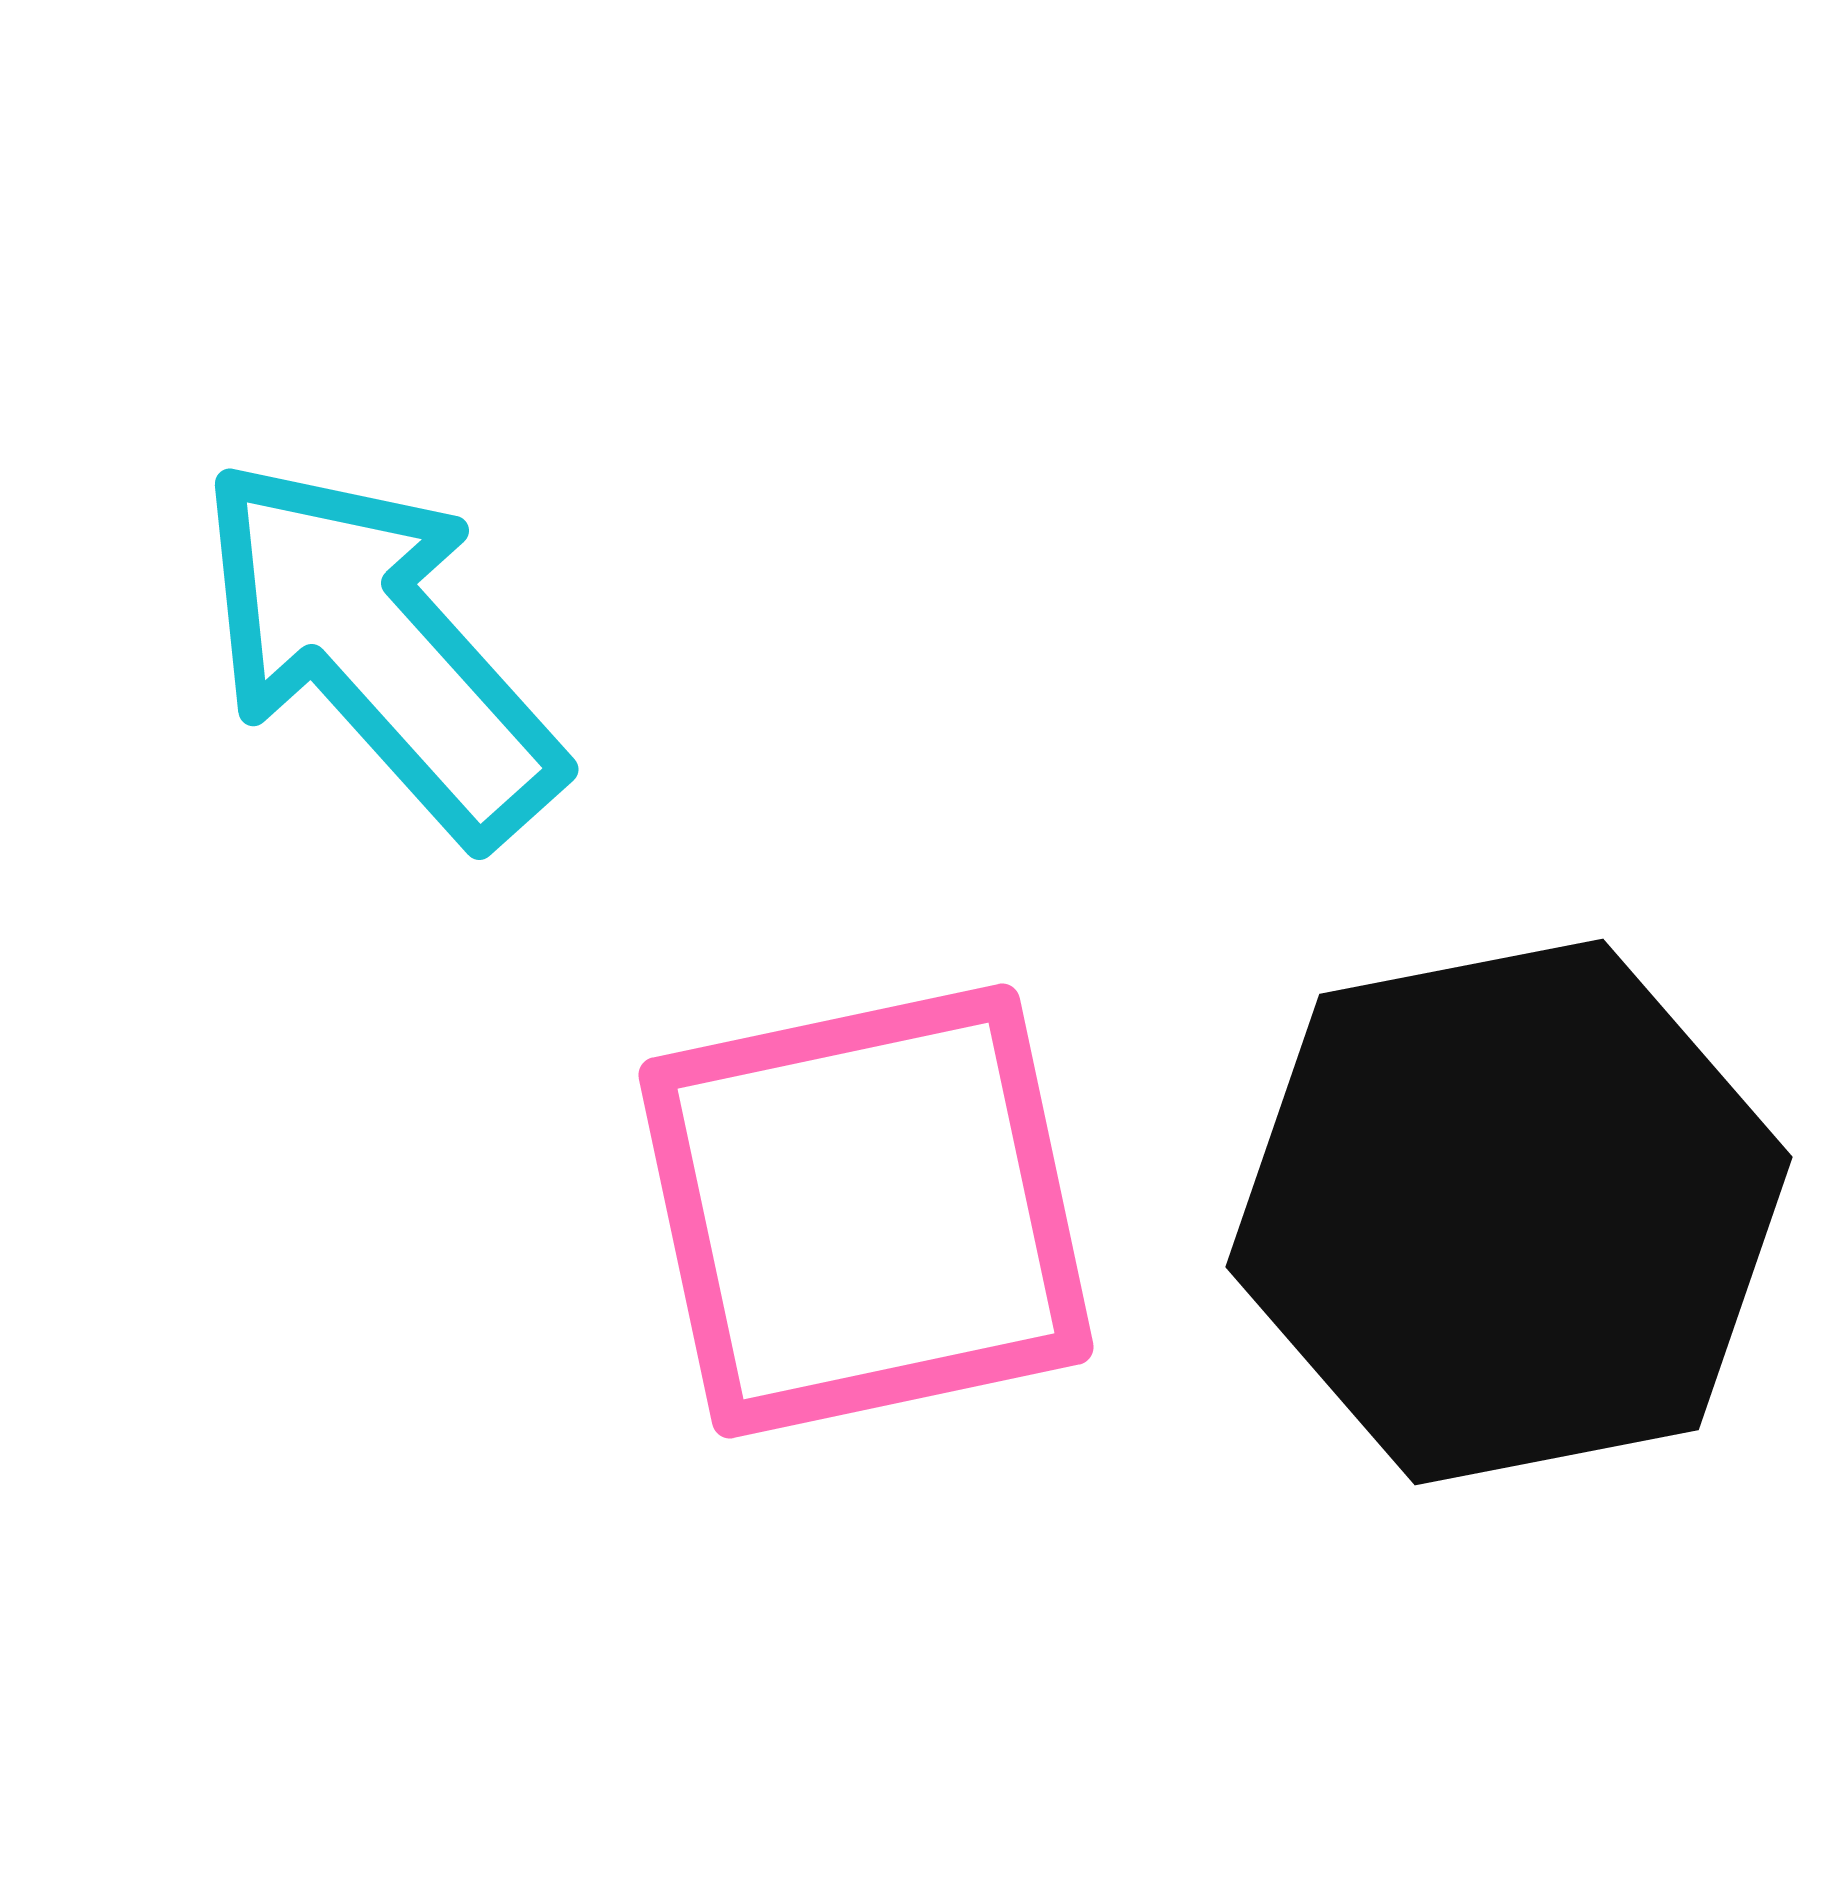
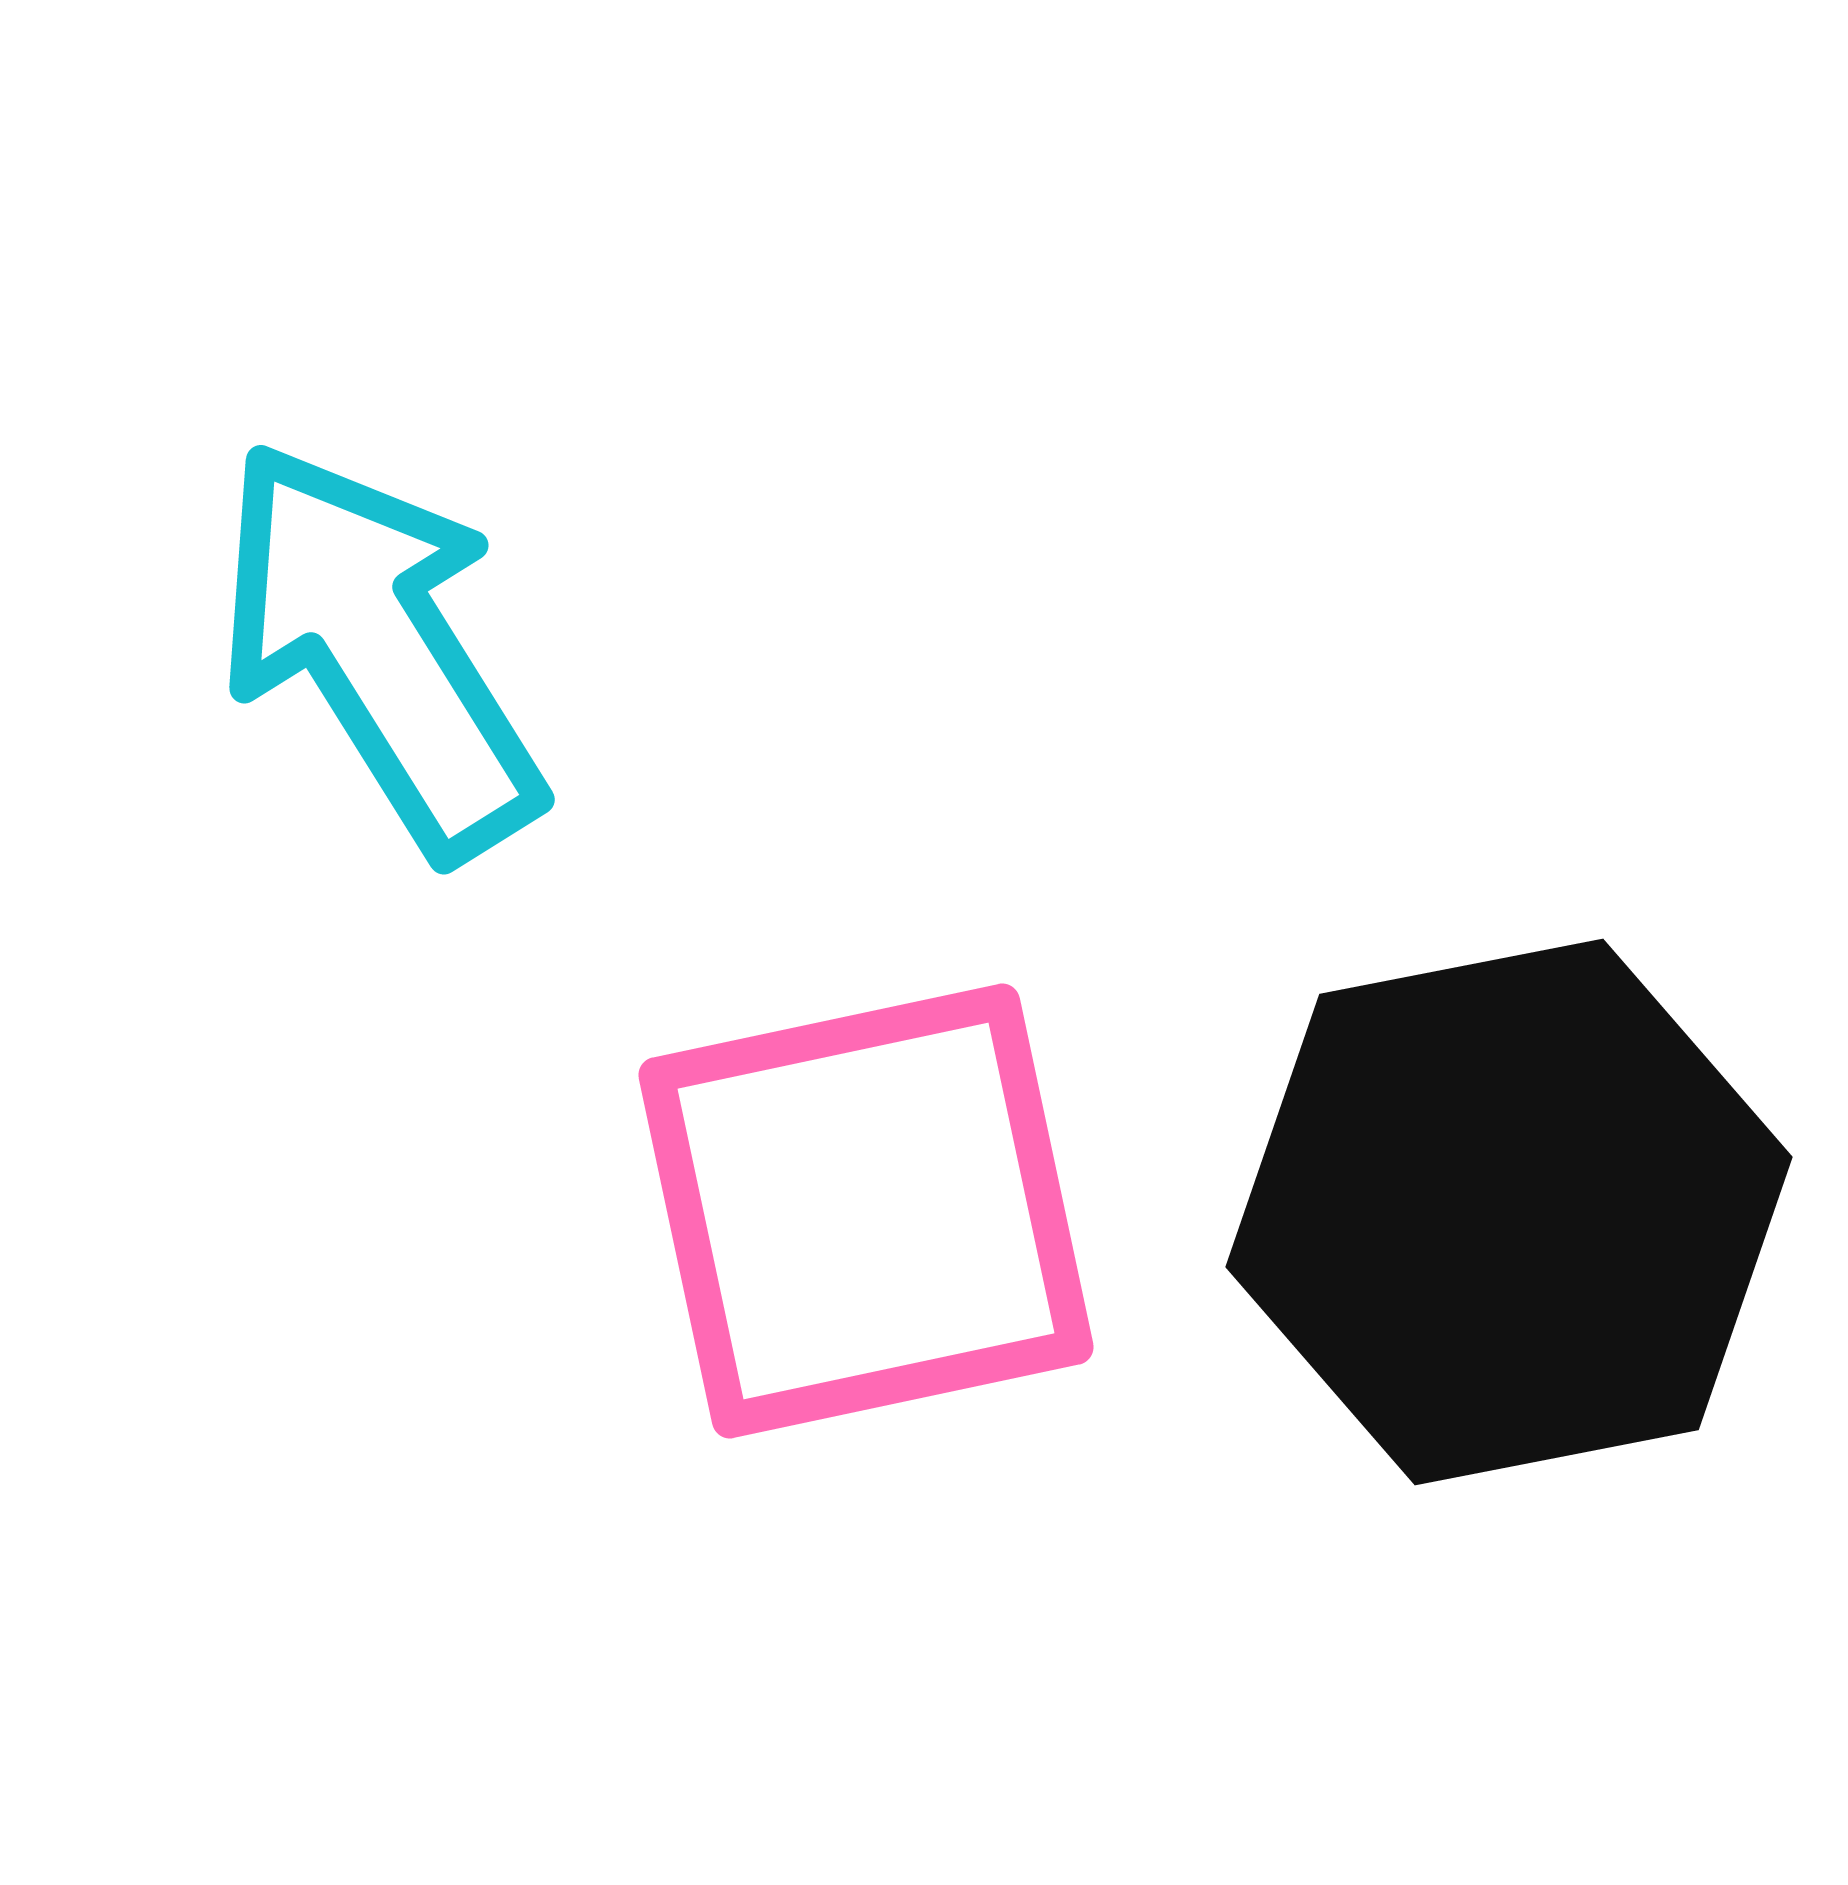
cyan arrow: rotated 10 degrees clockwise
